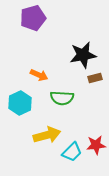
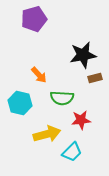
purple pentagon: moved 1 px right, 1 px down
orange arrow: rotated 24 degrees clockwise
cyan hexagon: rotated 20 degrees counterclockwise
yellow arrow: moved 1 px up
red star: moved 15 px left, 25 px up
